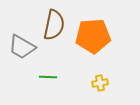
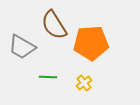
brown semicircle: rotated 136 degrees clockwise
orange pentagon: moved 2 px left, 7 px down
yellow cross: moved 16 px left; rotated 28 degrees counterclockwise
